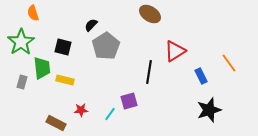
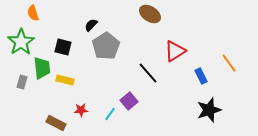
black line: moved 1 px left, 1 px down; rotated 50 degrees counterclockwise
purple square: rotated 24 degrees counterclockwise
